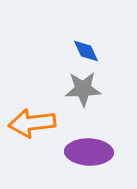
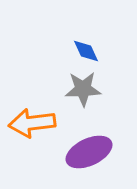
purple ellipse: rotated 27 degrees counterclockwise
